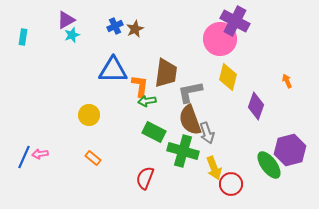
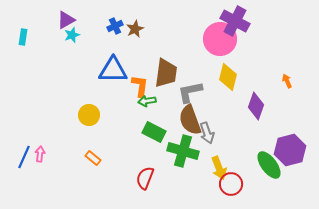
pink arrow: rotated 105 degrees clockwise
yellow arrow: moved 5 px right
